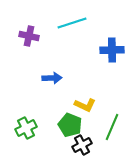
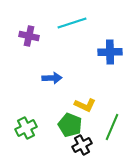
blue cross: moved 2 px left, 2 px down
